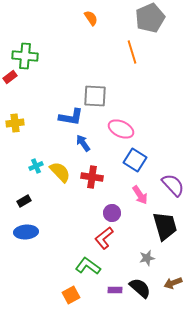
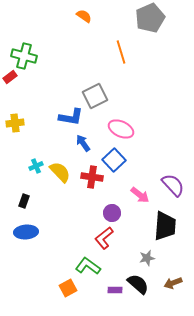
orange semicircle: moved 7 px left, 2 px up; rotated 21 degrees counterclockwise
orange line: moved 11 px left
green cross: moved 1 px left; rotated 10 degrees clockwise
gray square: rotated 30 degrees counterclockwise
blue square: moved 21 px left; rotated 15 degrees clockwise
pink arrow: rotated 18 degrees counterclockwise
black rectangle: rotated 40 degrees counterclockwise
black trapezoid: rotated 20 degrees clockwise
black semicircle: moved 2 px left, 4 px up
orange square: moved 3 px left, 7 px up
